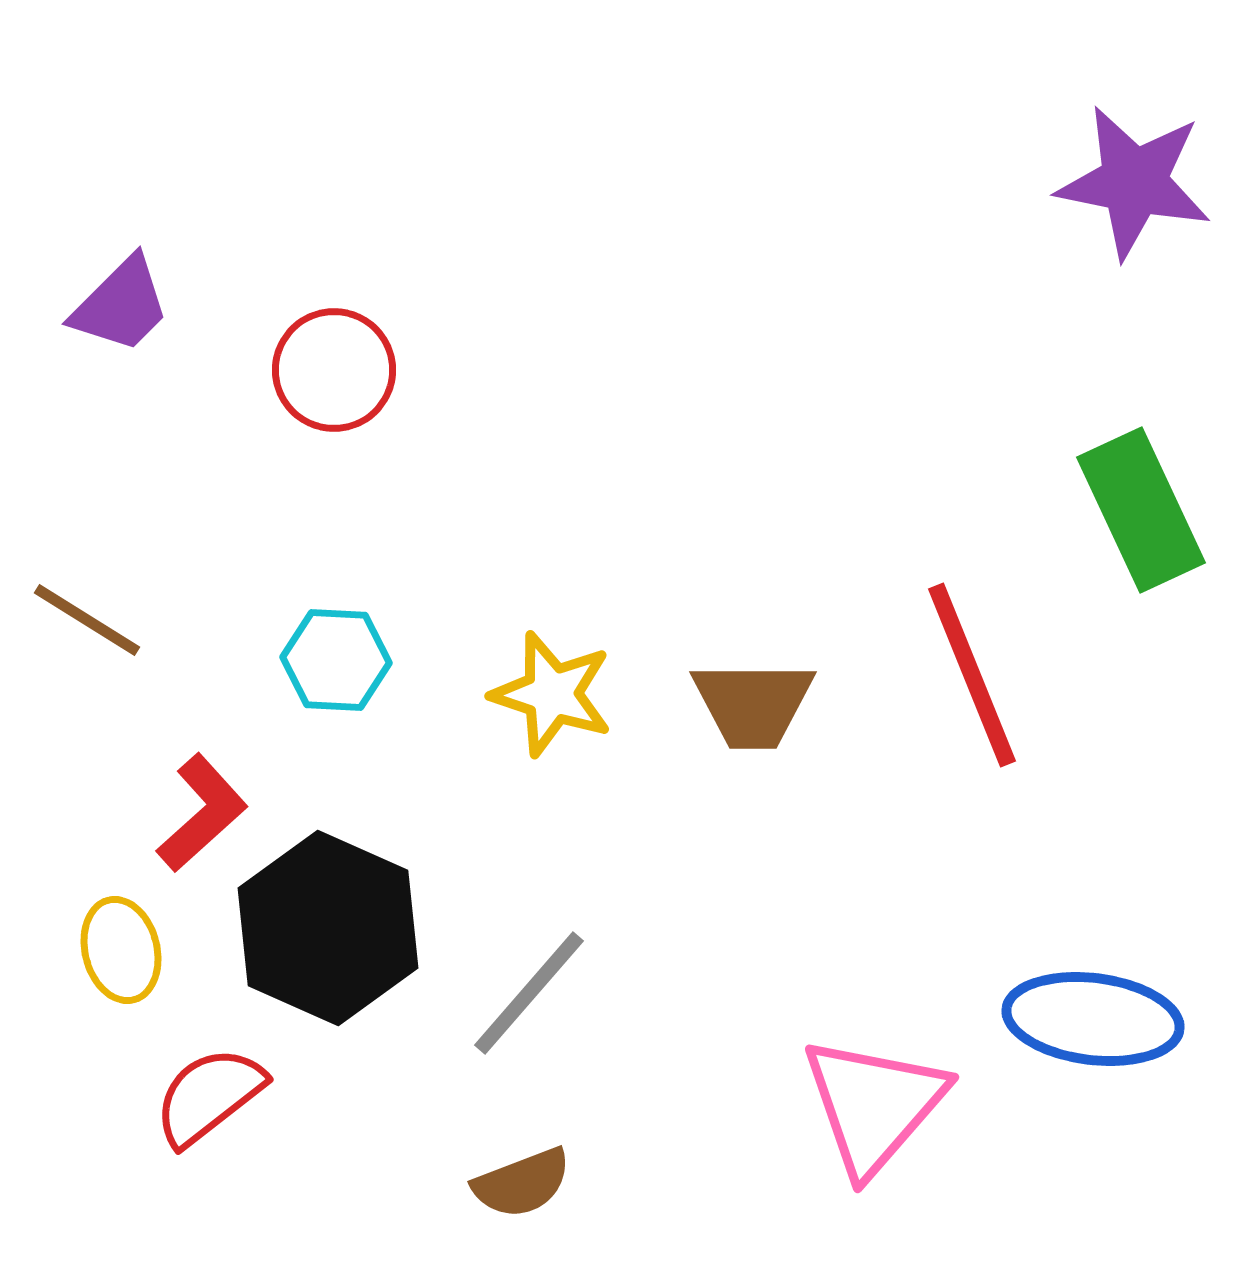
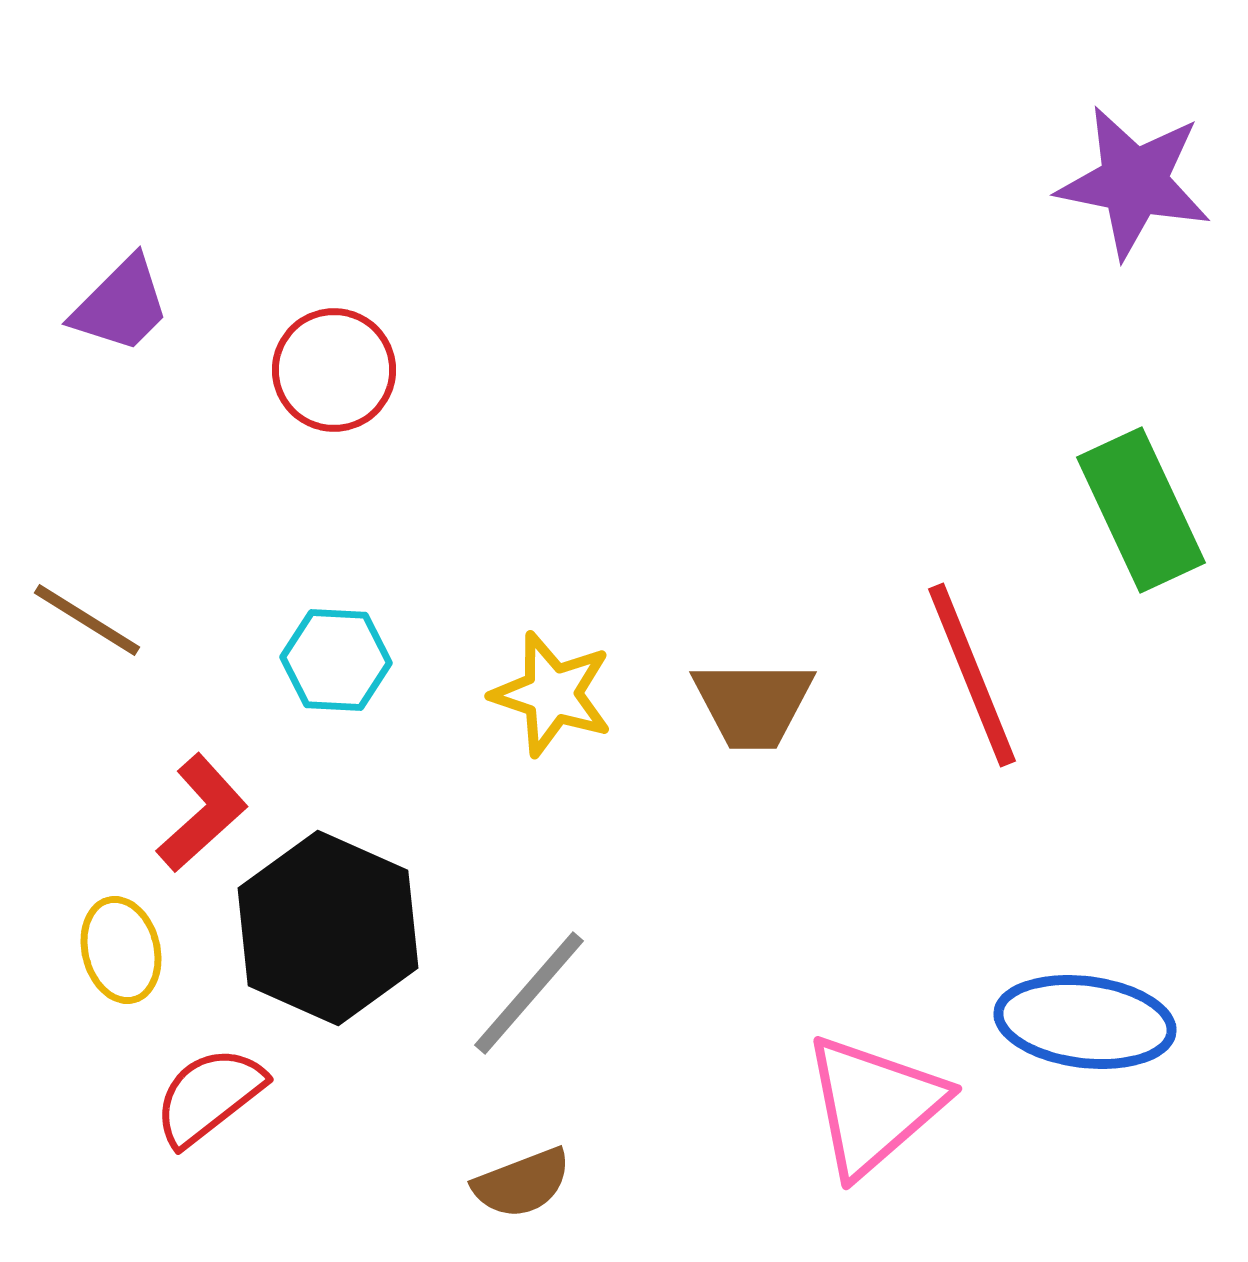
blue ellipse: moved 8 px left, 3 px down
pink triangle: rotated 8 degrees clockwise
